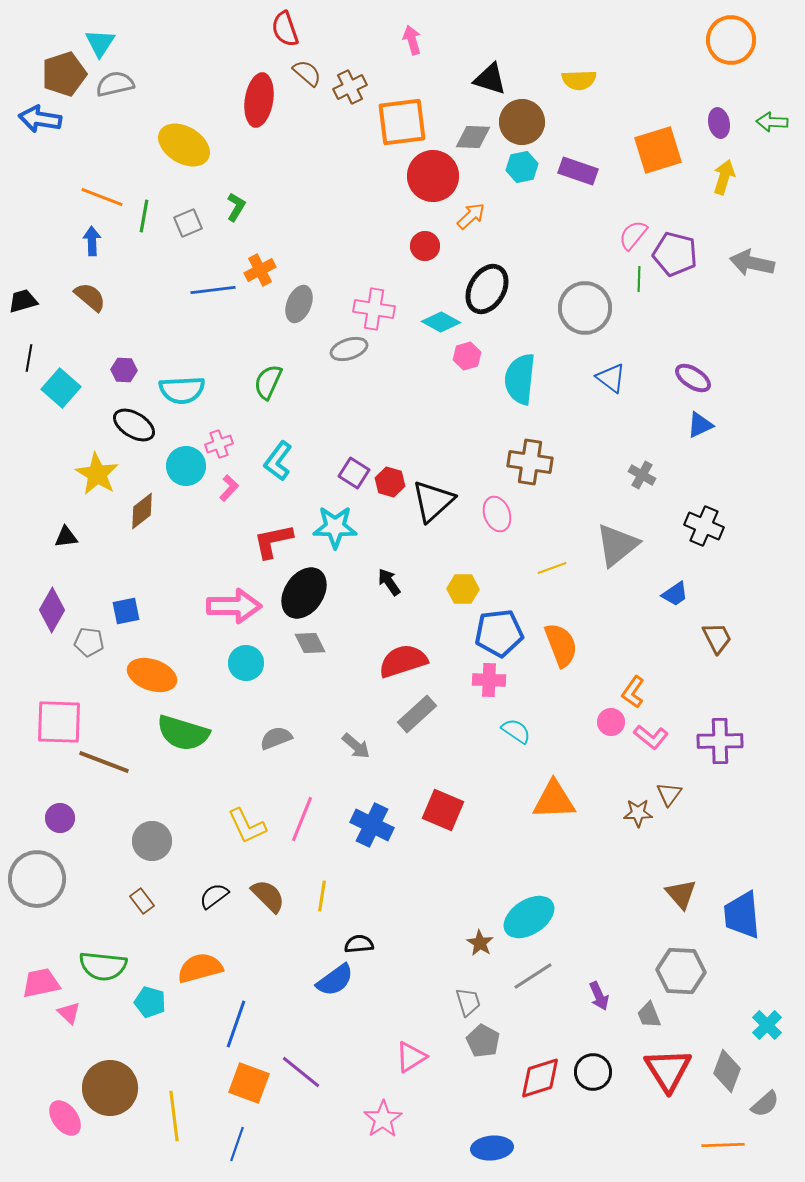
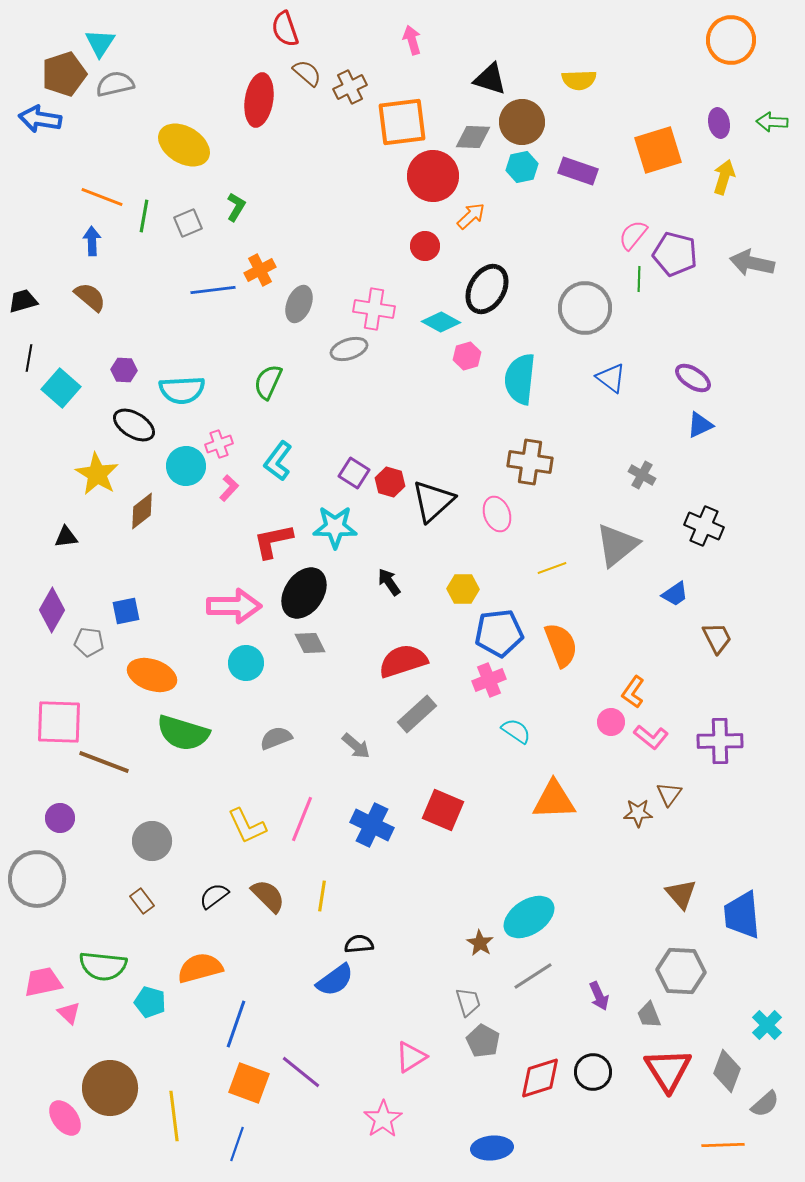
pink cross at (489, 680): rotated 24 degrees counterclockwise
pink trapezoid at (41, 983): moved 2 px right, 1 px up
